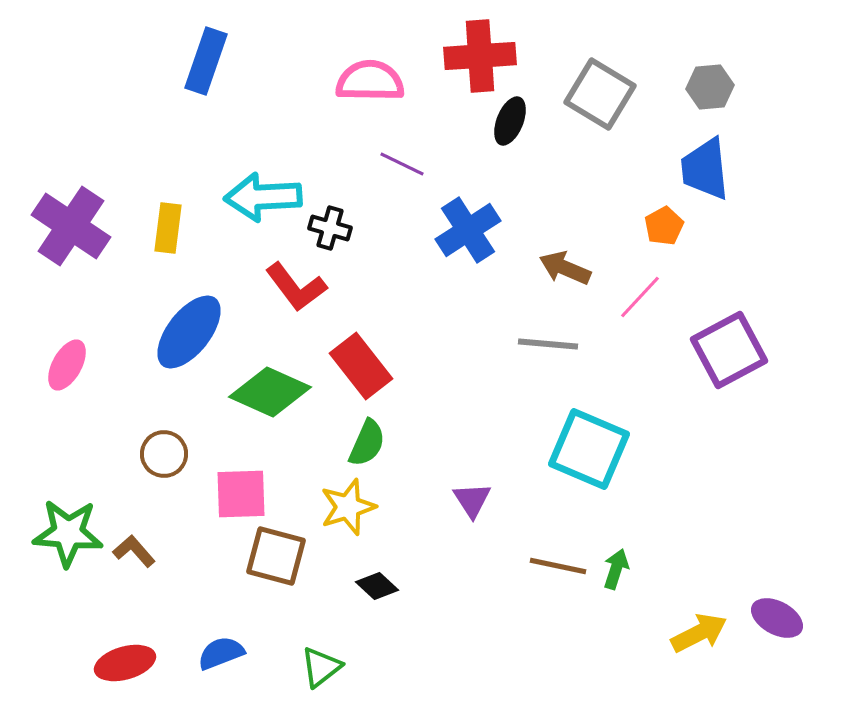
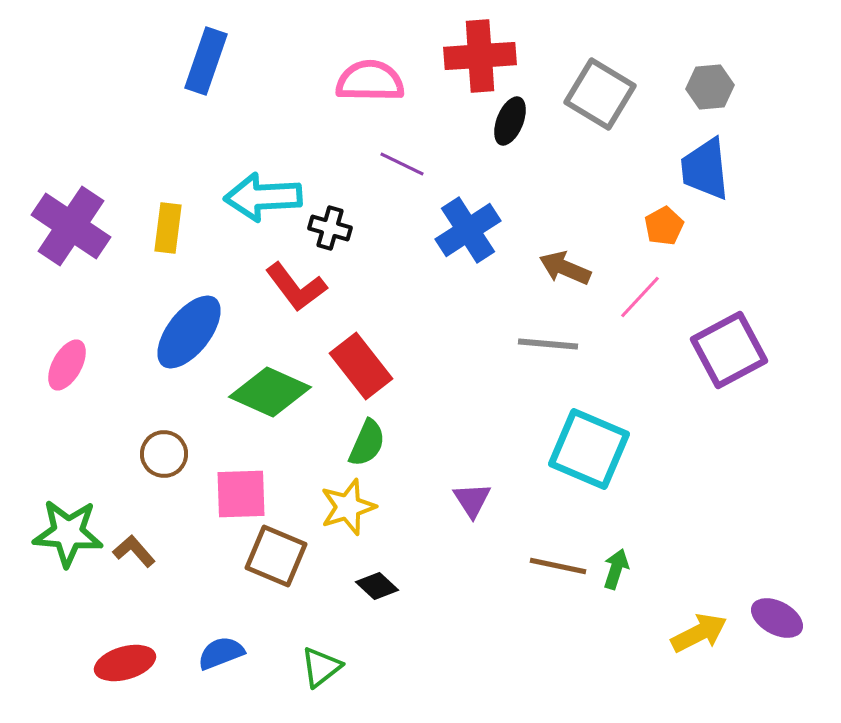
brown square: rotated 8 degrees clockwise
